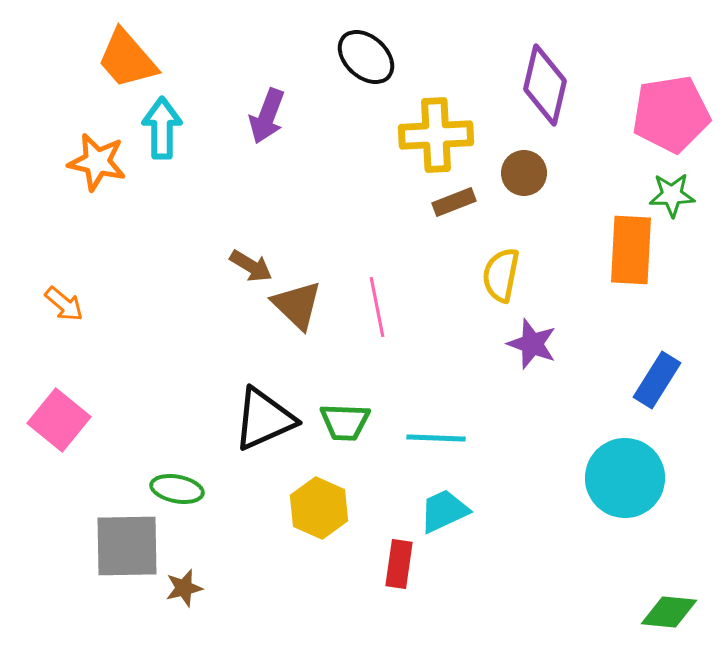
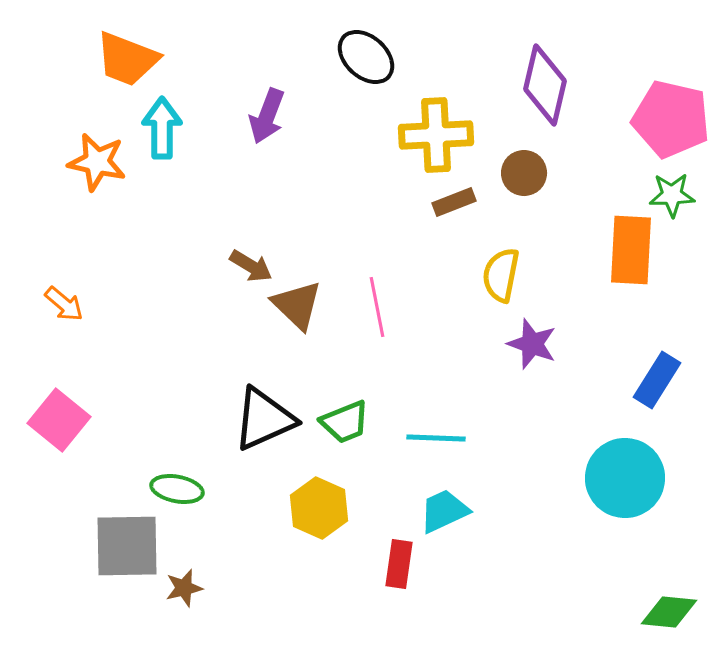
orange trapezoid: rotated 28 degrees counterclockwise
pink pentagon: moved 5 px down; rotated 22 degrees clockwise
green trapezoid: rotated 24 degrees counterclockwise
